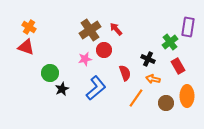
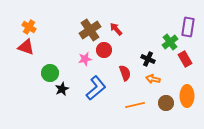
red rectangle: moved 7 px right, 7 px up
orange line: moved 1 px left, 7 px down; rotated 42 degrees clockwise
